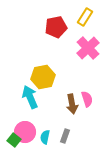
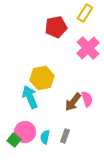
yellow rectangle: moved 4 px up
yellow hexagon: moved 1 px left, 1 px down
brown arrow: moved 1 px right, 2 px up; rotated 48 degrees clockwise
